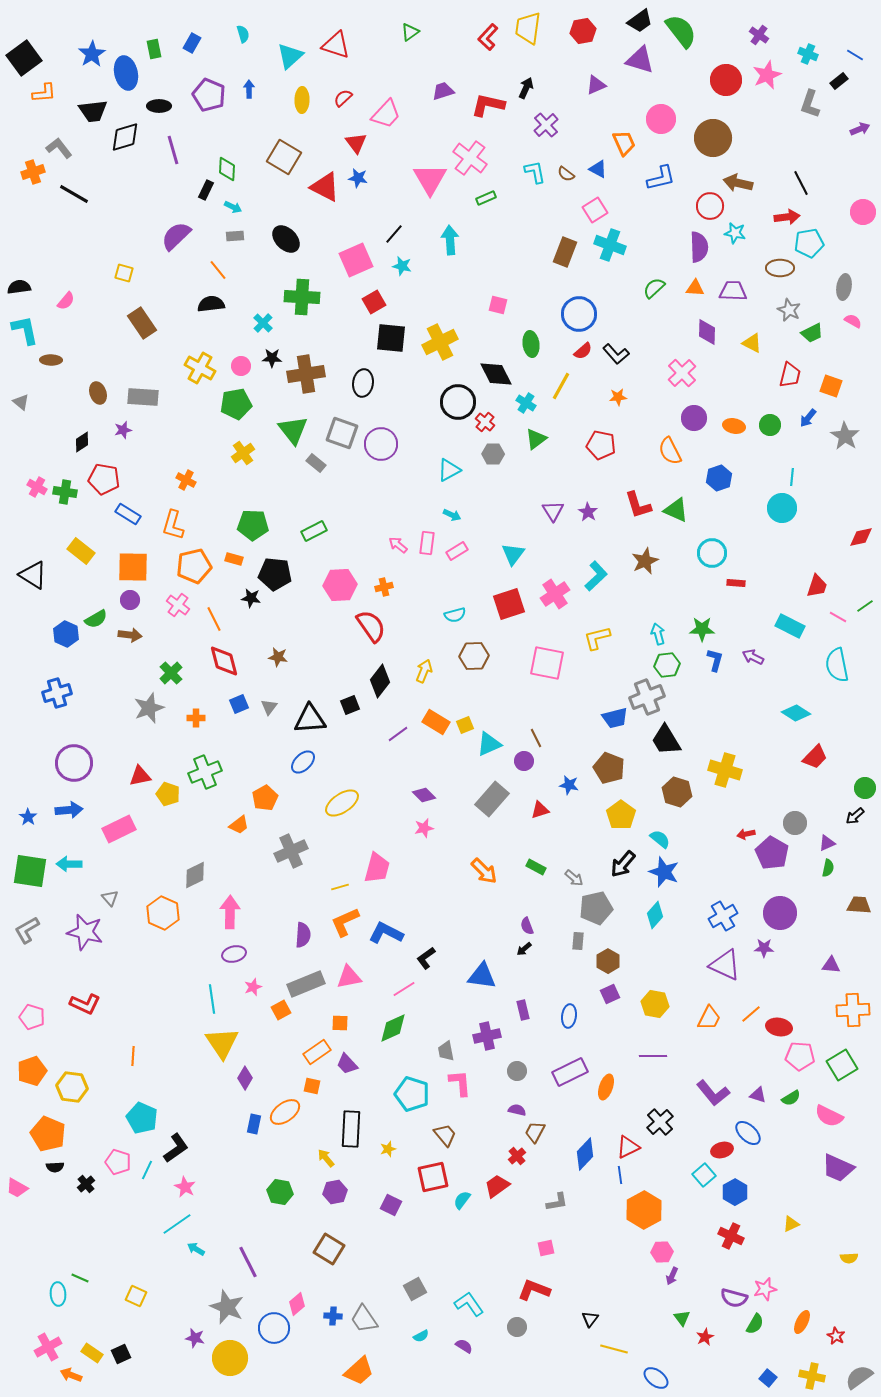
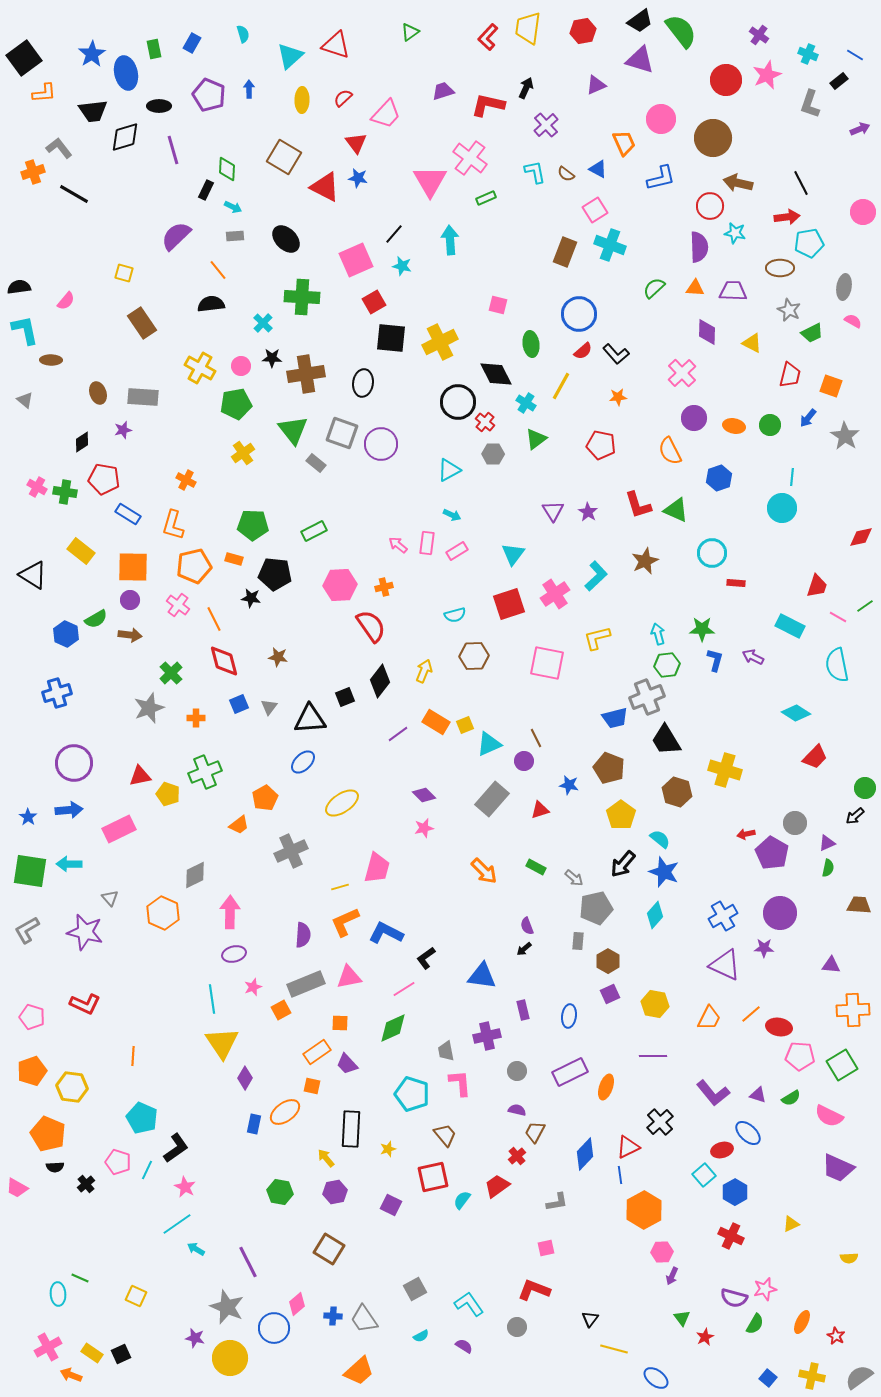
pink triangle at (430, 179): moved 2 px down
gray triangle at (21, 402): moved 4 px right, 2 px up
black square at (350, 705): moved 5 px left, 8 px up
